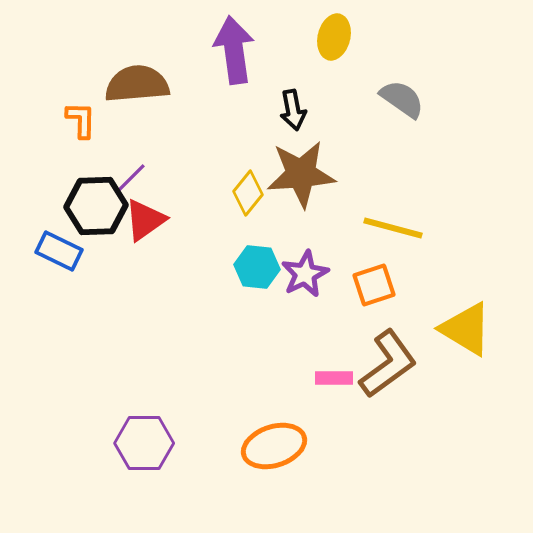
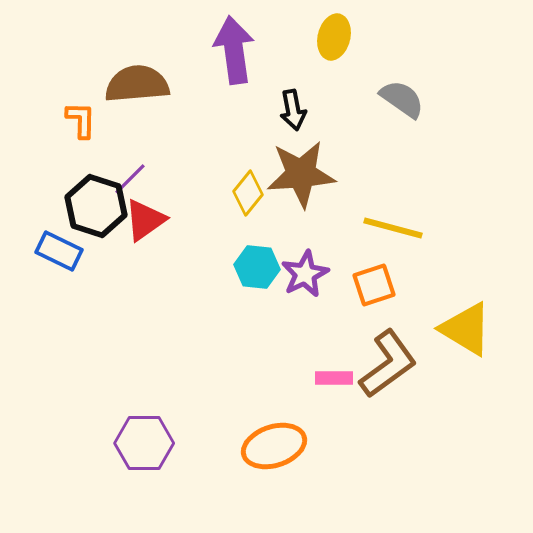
black hexagon: rotated 20 degrees clockwise
